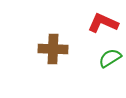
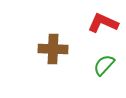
green semicircle: moved 6 px left, 7 px down; rotated 15 degrees counterclockwise
